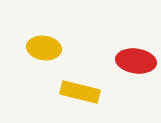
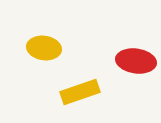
yellow rectangle: rotated 33 degrees counterclockwise
